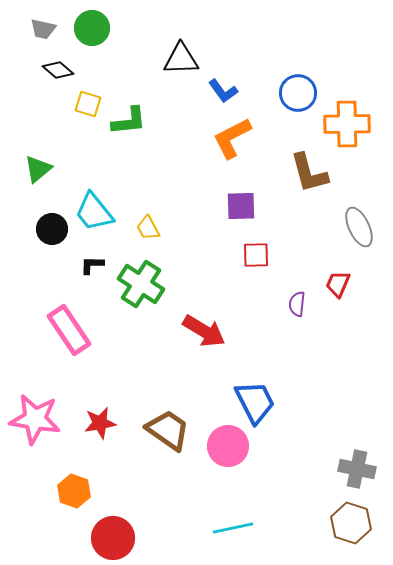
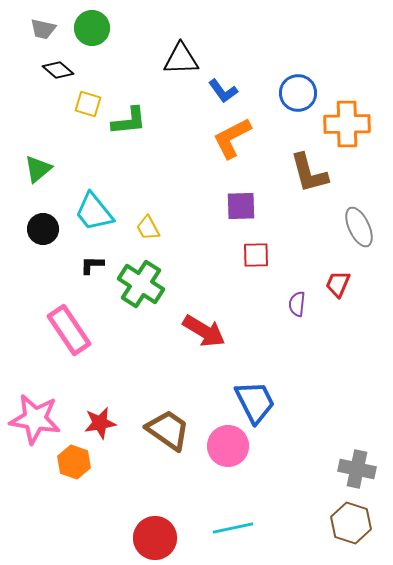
black circle: moved 9 px left
orange hexagon: moved 29 px up
red circle: moved 42 px right
